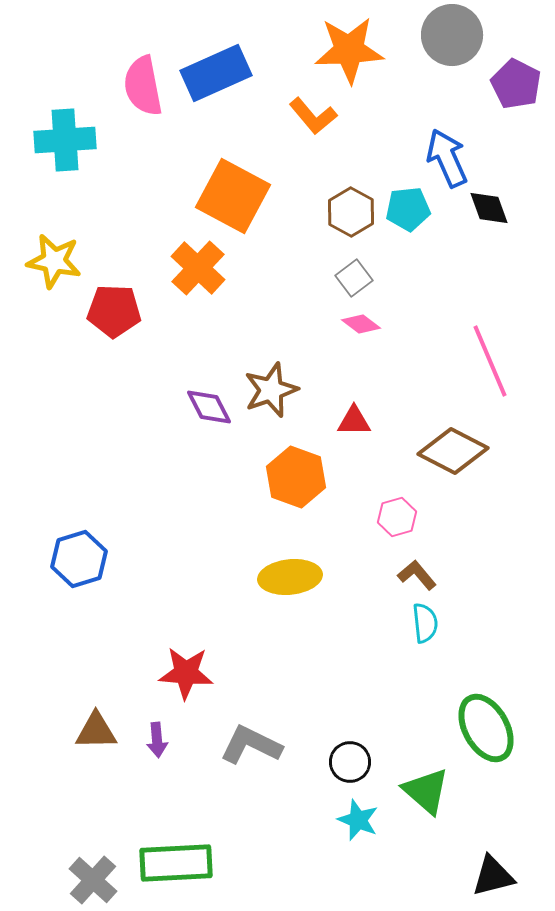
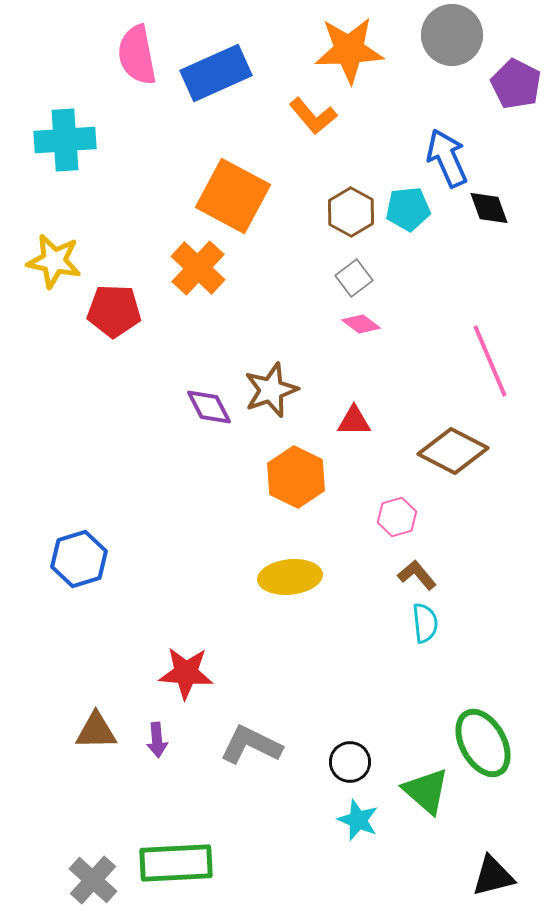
pink semicircle: moved 6 px left, 31 px up
orange hexagon: rotated 6 degrees clockwise
green ellipse: moved 3 px left, 15 px down
